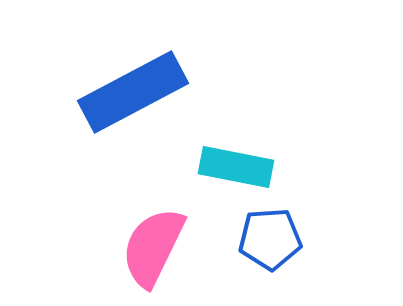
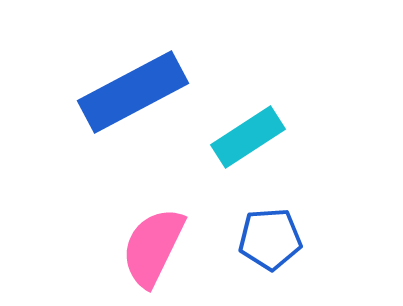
cyan rectangle: moved 12 px right, 30 px up; rotated 44 degrees counterclockwise
